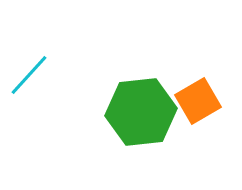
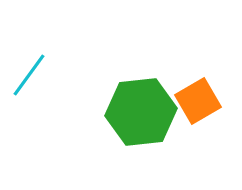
cyan line: rotated 6 degrees counterclockwise
